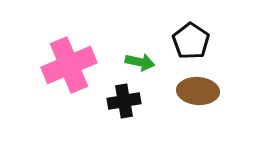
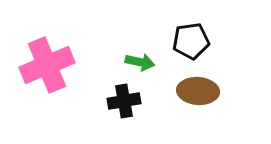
black pentagon: rotated 30 degrees clockwise
pink cross: moved 22 px left
